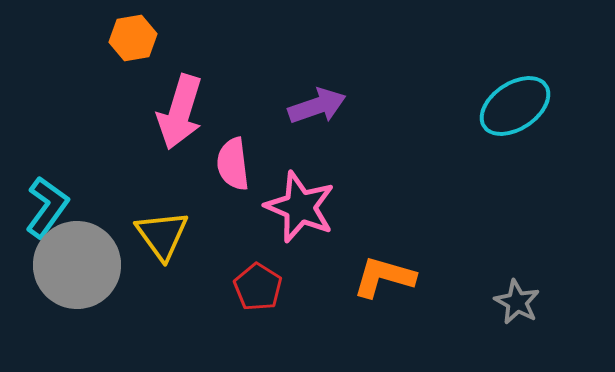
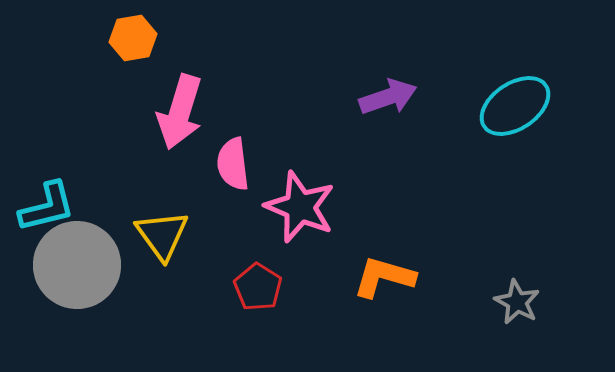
purple arrow: moved 71 px right, 9 px up
cyan L-shape: rotated 40 degrees clockwise
